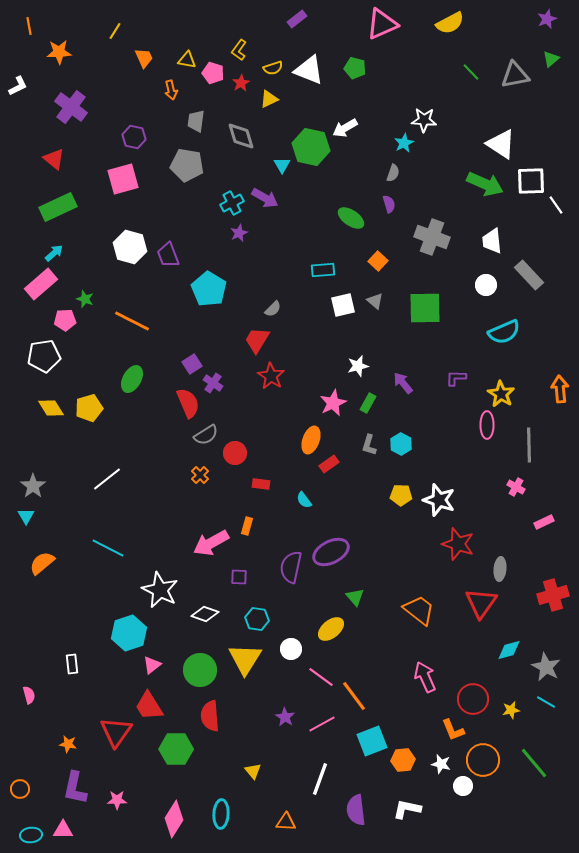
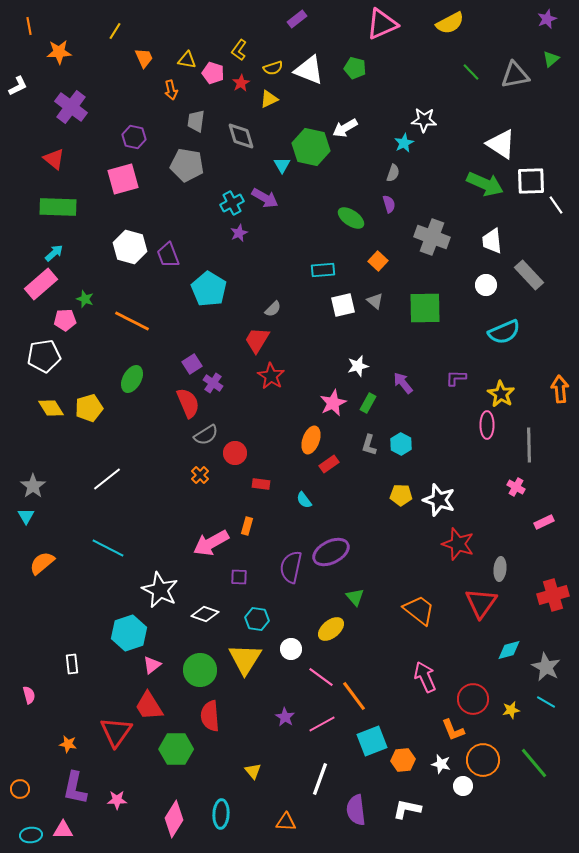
green rectangle at (58, 207): rotated 27 degrees clockwise
